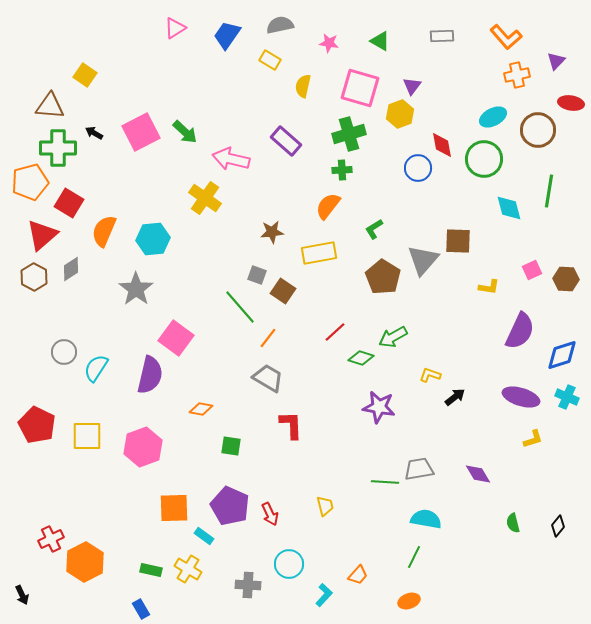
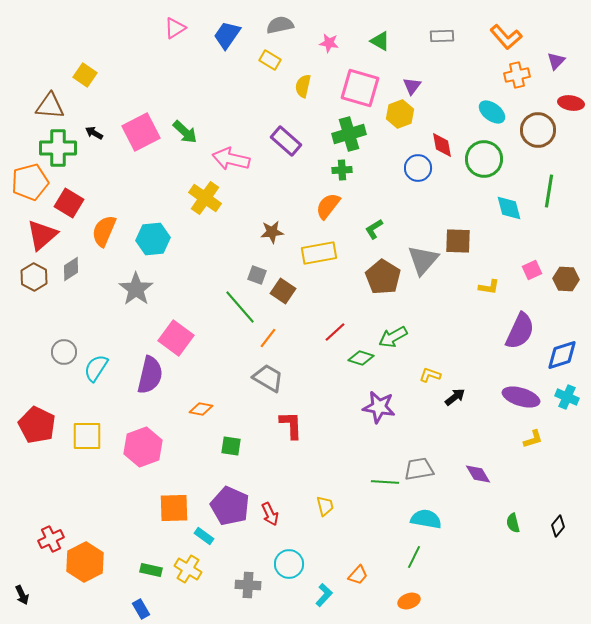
cyan ellipse at (493, 117): moved 1 px left, 5 px up; rotated 64 degrees clockwise
